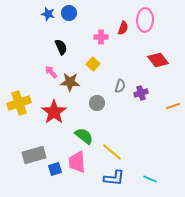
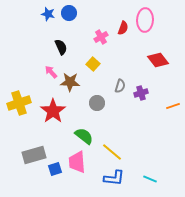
pink cross: rotated 32 degrees counterclockwise
red star: moved 1 px left, 1 px up
